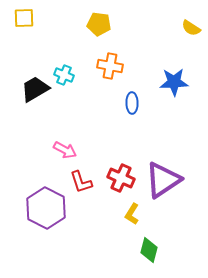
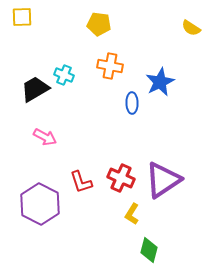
yellow square: moved 2 px left, 1 px up
blue star: moved 14 px left; rotated 24 degrees counterclockwise
pink arrow: moved 20 px left, 13 px up
purple hexagon: moved 6 px left, 4 px up
